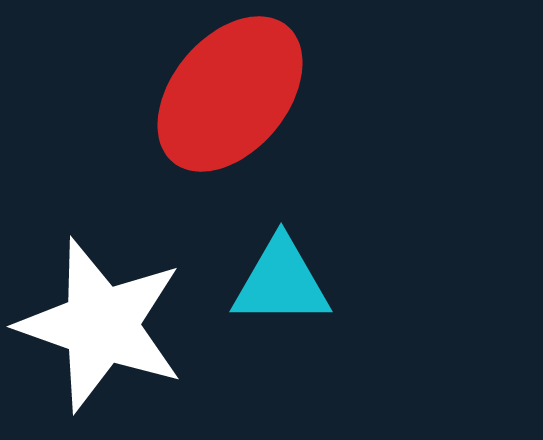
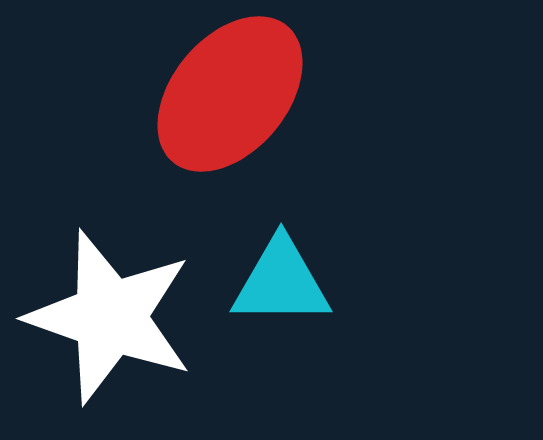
white star: moved 9 px right, 8 px up
